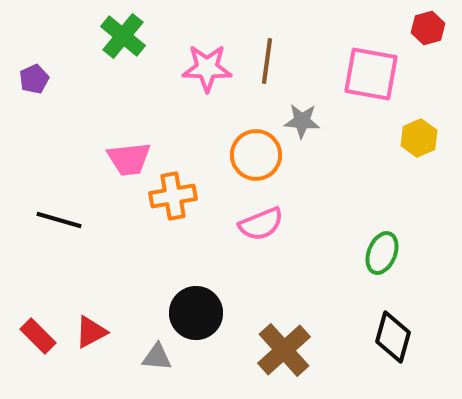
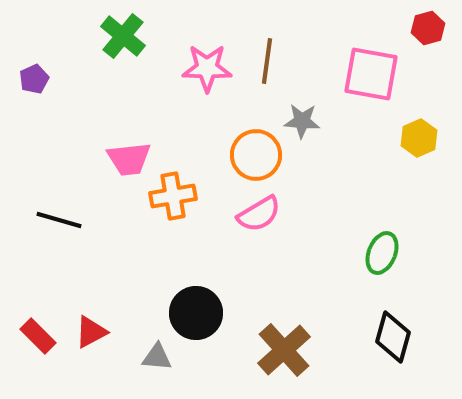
pink semicircle: moved 2 px left, 10 px up; rotated 9 degrees counterclockwise
